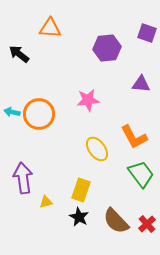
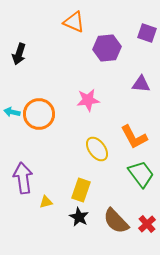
orange triangle: moved 24 px right, 6 px up; rotated 20 degrees clockwise
black arrow: rotated 110 degrees counterclockwise
